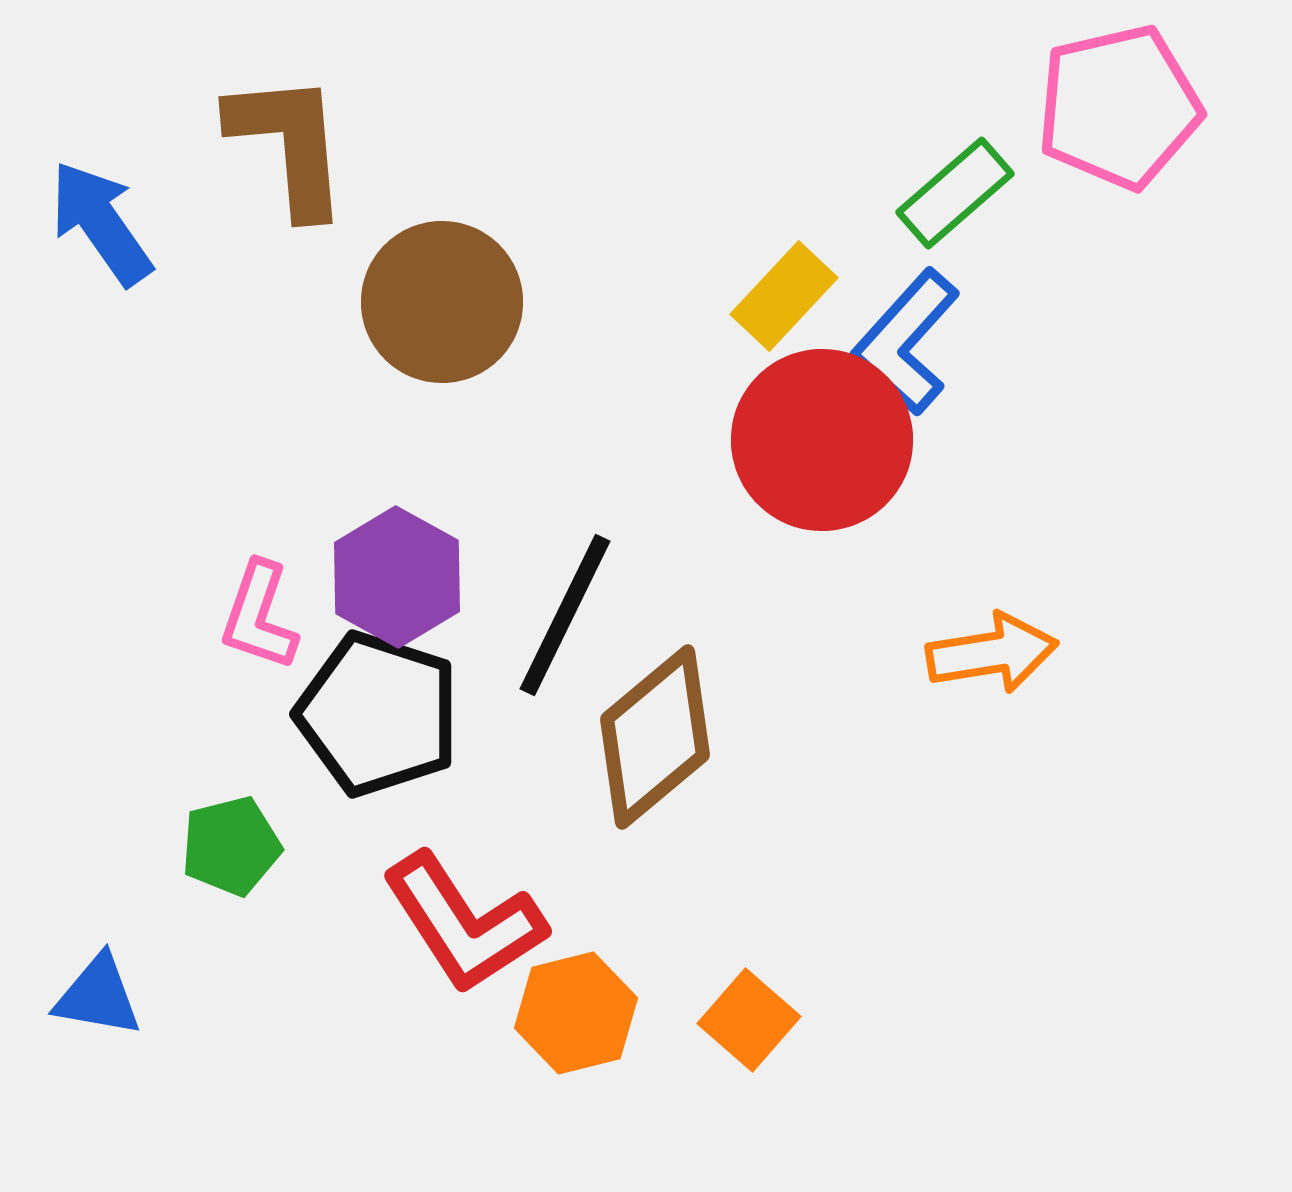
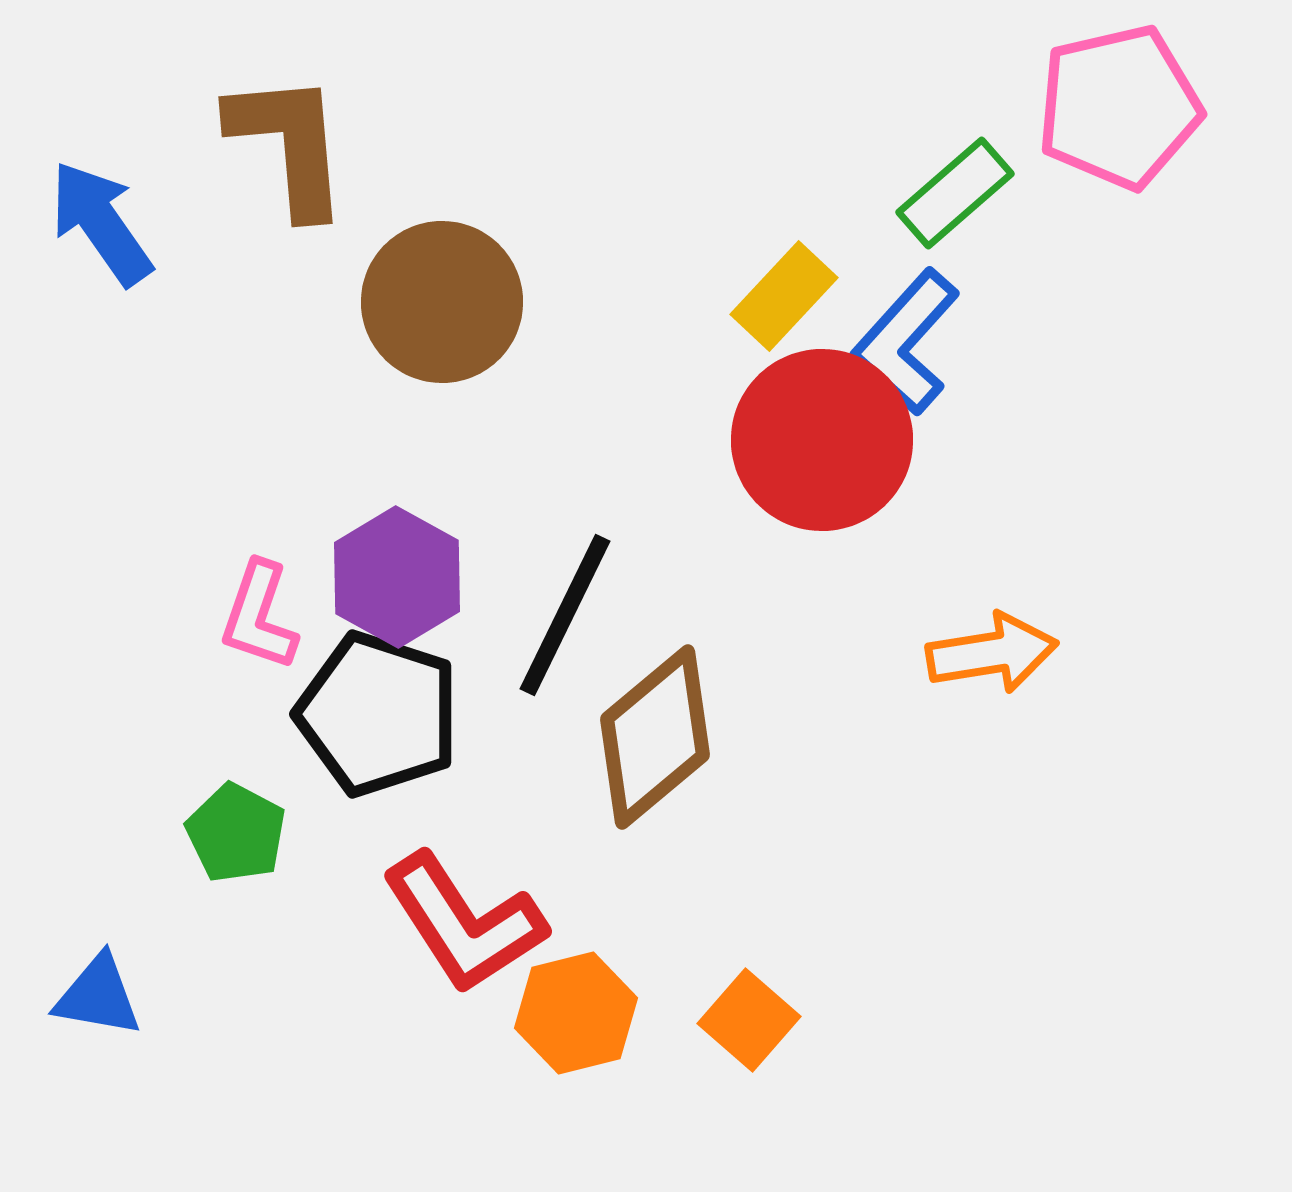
green pentagon: moved 5 px right, 13 px up; rotated 30 degrees counterclockwise
